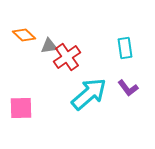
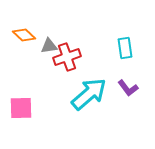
red cross: rotated 16 degrees clockwise
